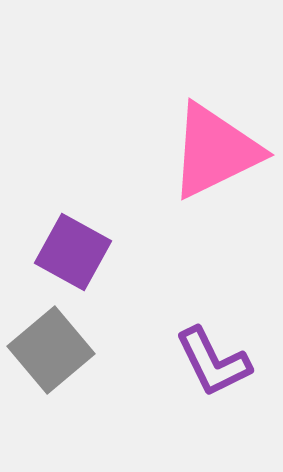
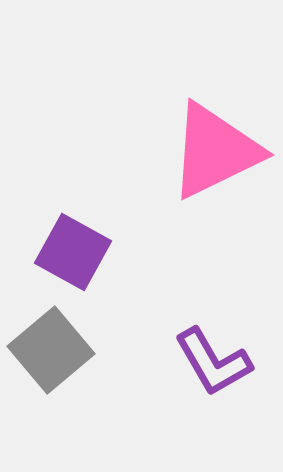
purple L-shape: rotated 4 degrees counterclockwise
